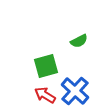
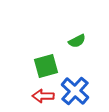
green semicircle: moved 2 px left
red arrow: moved 2 px left, 1 px down; rotated 30 degrees counterclockwise
